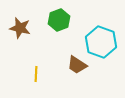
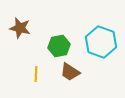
green hexagon: moved 26 px down; rotated 10 degrees clockwise
brown trapezoid: moved 7 px left, 7 px down
